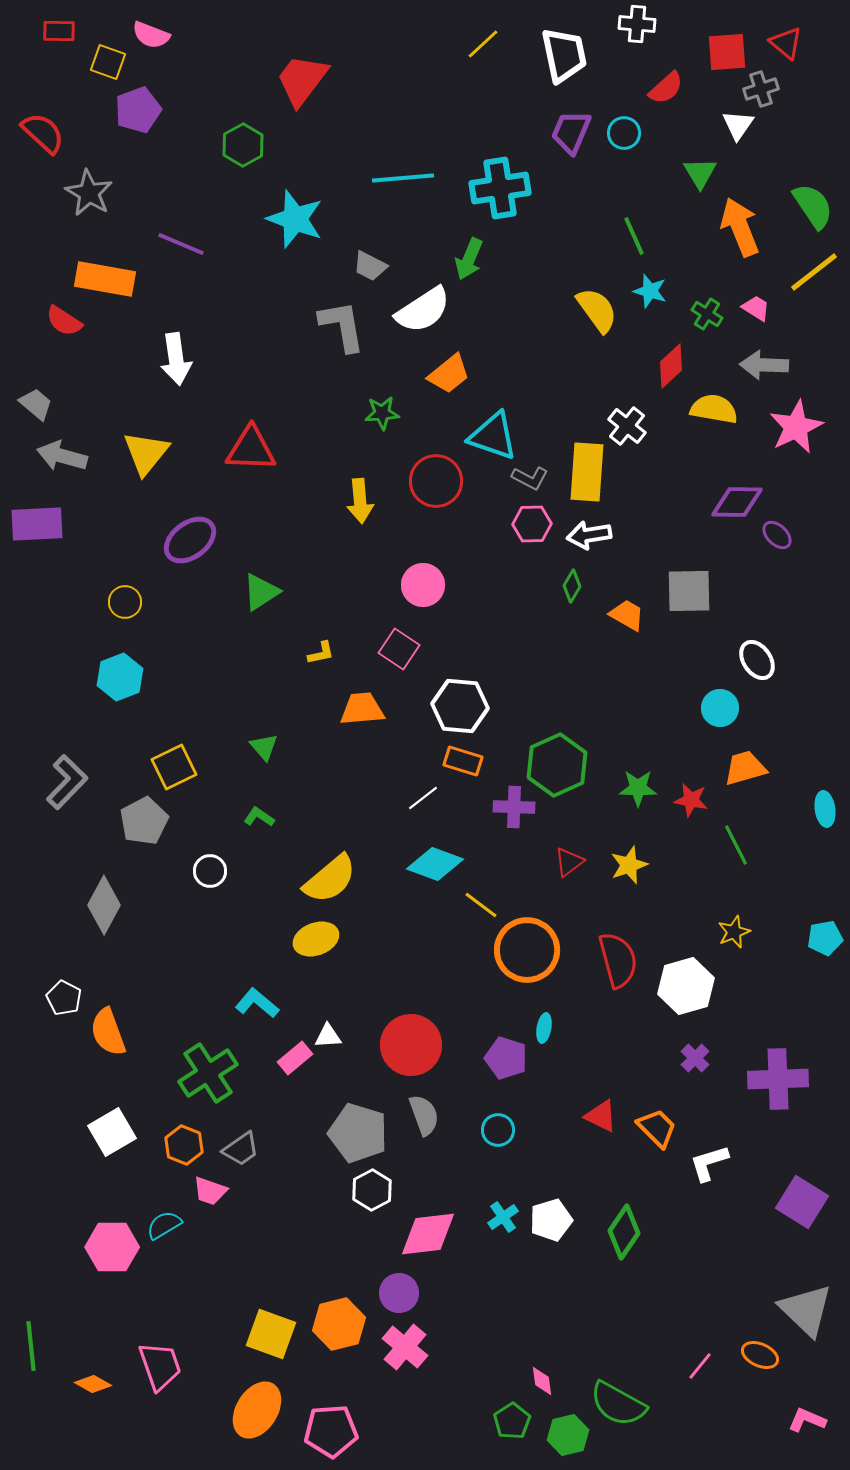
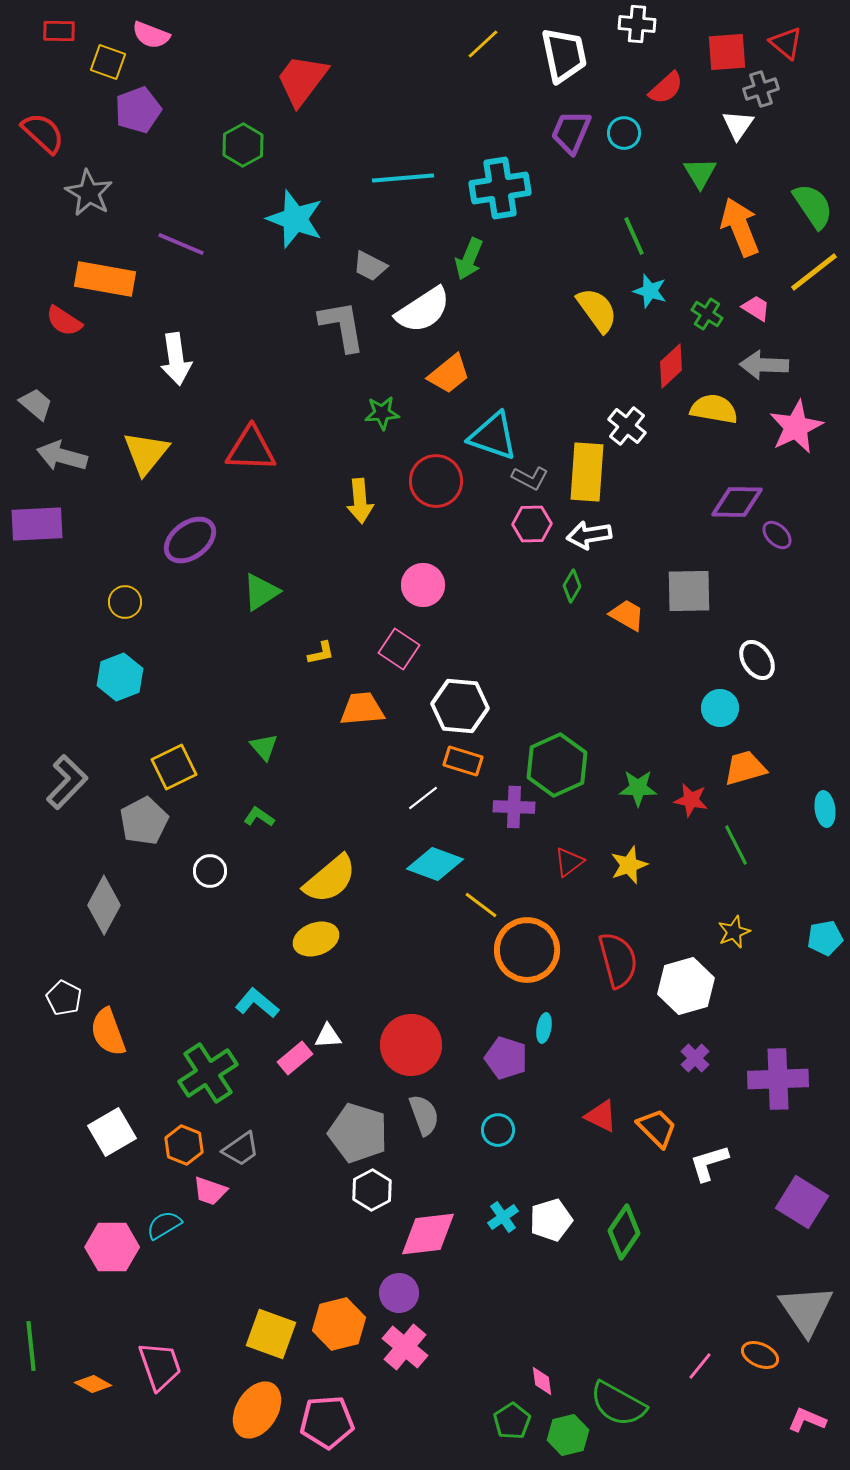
gray triangle at (806, 1310): rotated 12 degrees clockwise
pink pentagon at (331, 1431): moved 4 px left, 9 px up
